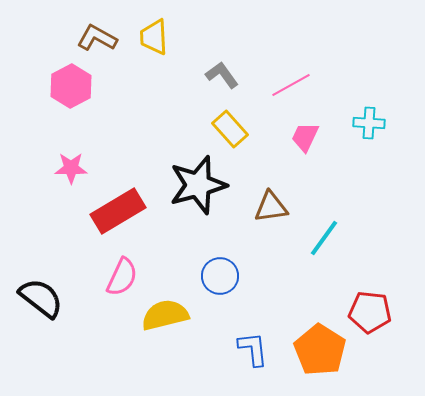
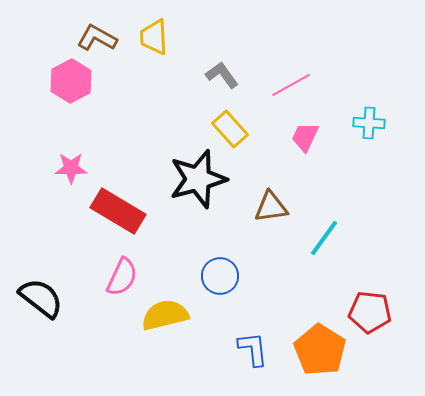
pink hexagon: moved 5 px up
black star: moved 6 px up
red rectangle: rotated 62 degrees clockwise
